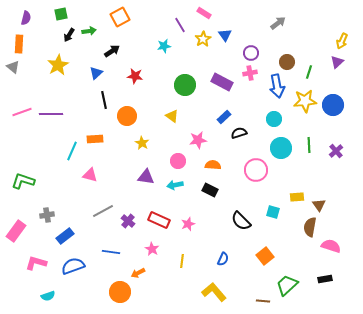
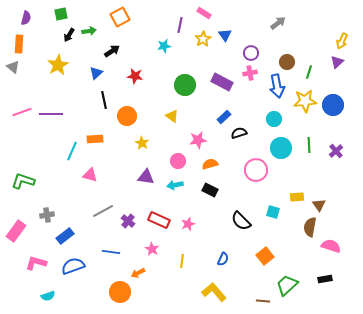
purple line at (180, 25): rotated 42 degrees clockwise
orange semicircle at (213, 165): moved 3 px left, 1 px up; rotated 21 degrees counterclockwise
